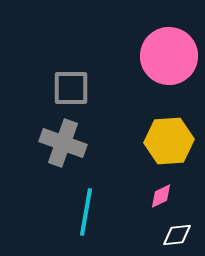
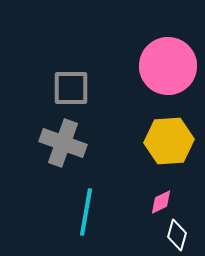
pink circle: moved 1 px left, 10 px down
pink diamond: moved 6 px down
white diamond: rotated 68 degrees counterclockwise
